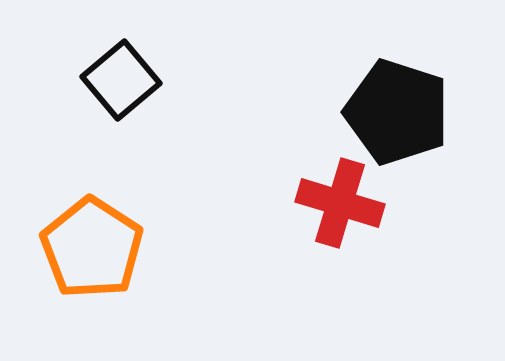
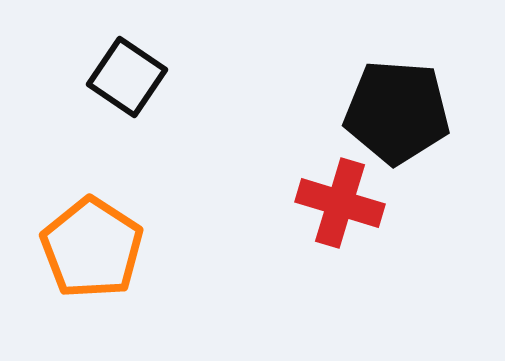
black square: moved 6 px right, 3 px up; rotated 16 degrees counterclockwise
black pentagon: rotated 14 degrees counterclockwise
